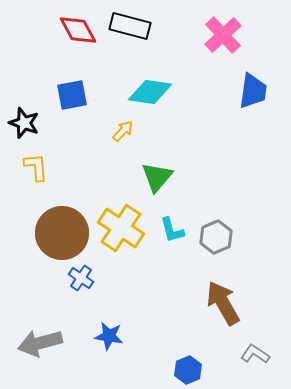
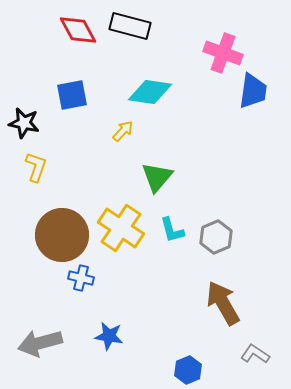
pink cross: moved 18 px down; rotated 27 degrees counterclockwise
black star: rotated 8 degrees counterclockwise
yellow L-shape: rotated 24 degrees clockwise
brown circle: moved 2 px down
blue cross: rotated 20 degrees counterclockwise
